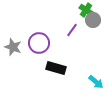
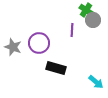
purple line: rotated 32 degrees counterclockwise
